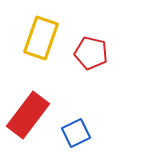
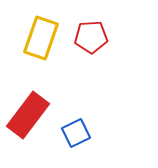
red pentagon: moved 16 px up; rotated 16 degrees counterclockwise
